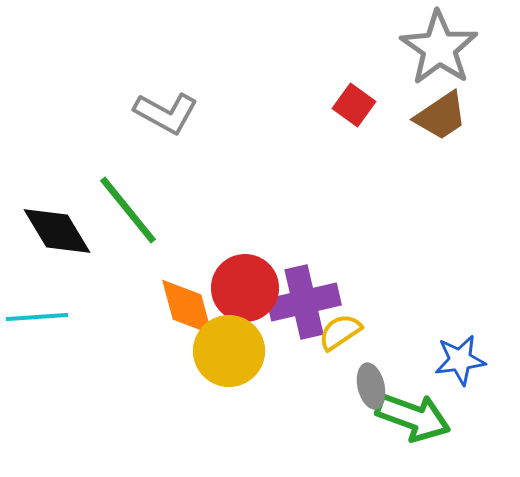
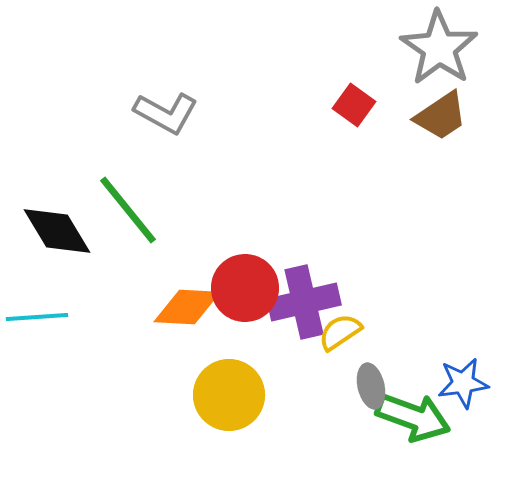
orange diamond: rotated 72 degrees counterclockwise
yellow circle: moved 44 px down
blue star: moved 3 px right, 23 px down
